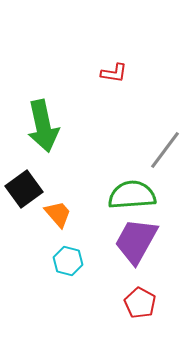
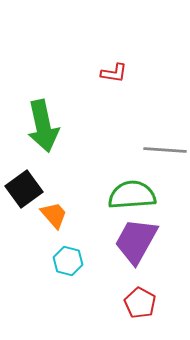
gray line: rotated 57 degrees clockwise
orange trapezoid: moved 4 px left, 1 px down
